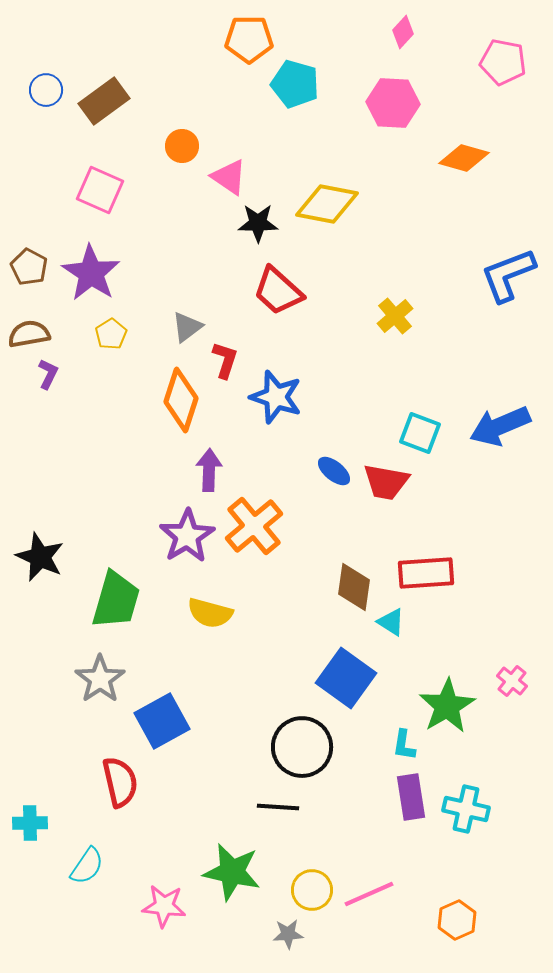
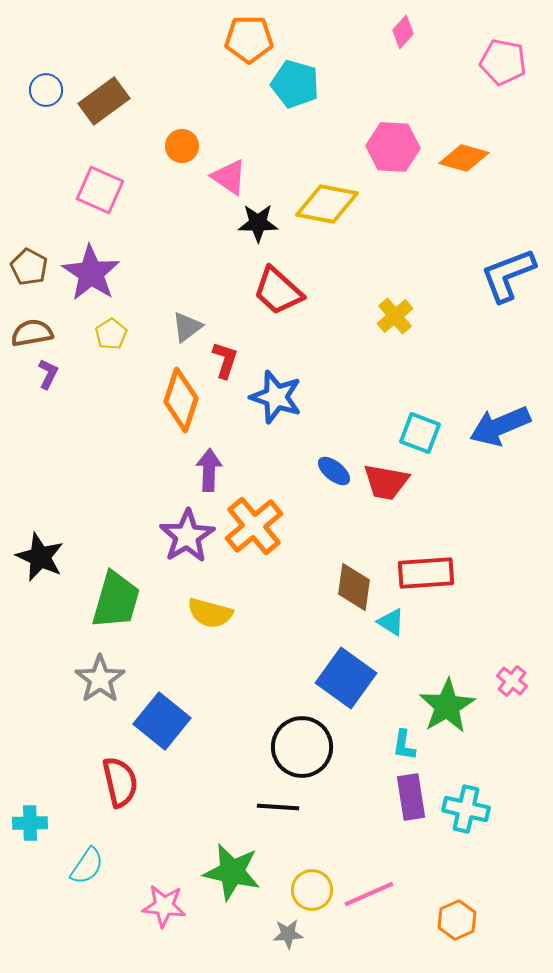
pink hexagon at (393, 103): moved 44 px down
brown semicircle at (29, 334): moved 3 px right, 1 px up
blue square at (162, 721): rotated 22 degrees counterclockwise
